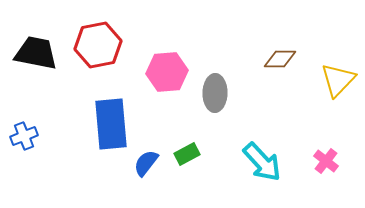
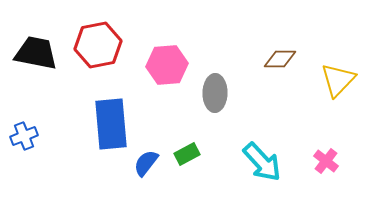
pink hexagon: moved 7 px up
